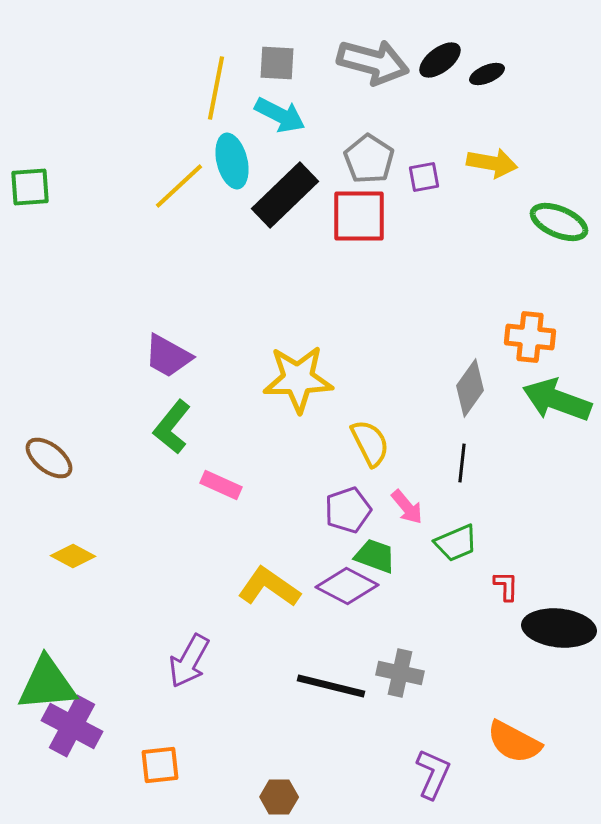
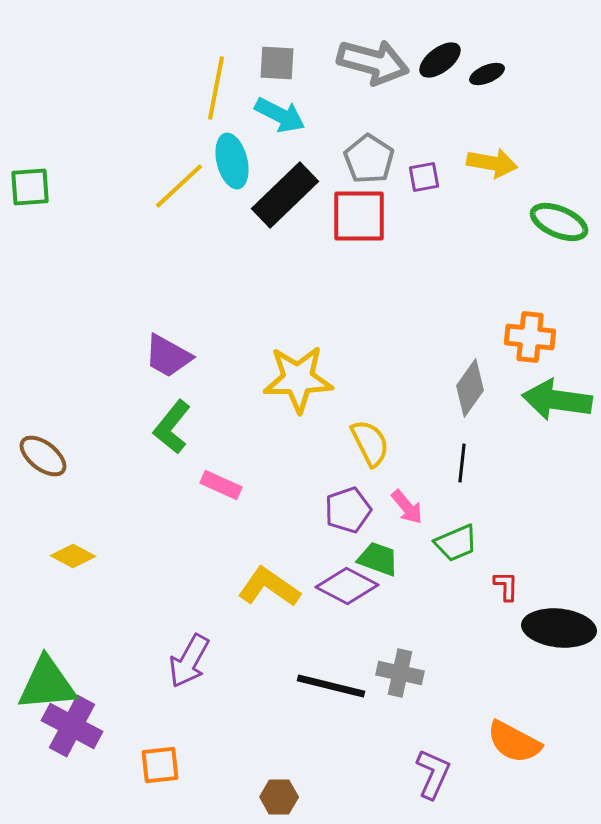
green arrow at (557, 400): rotated 12 degrees counterclockwise
brown ellipse at (49, 458): moved 6 px left, 2 px up
green trapezoid at (375, 556): moved 3 px right, 3 px down
